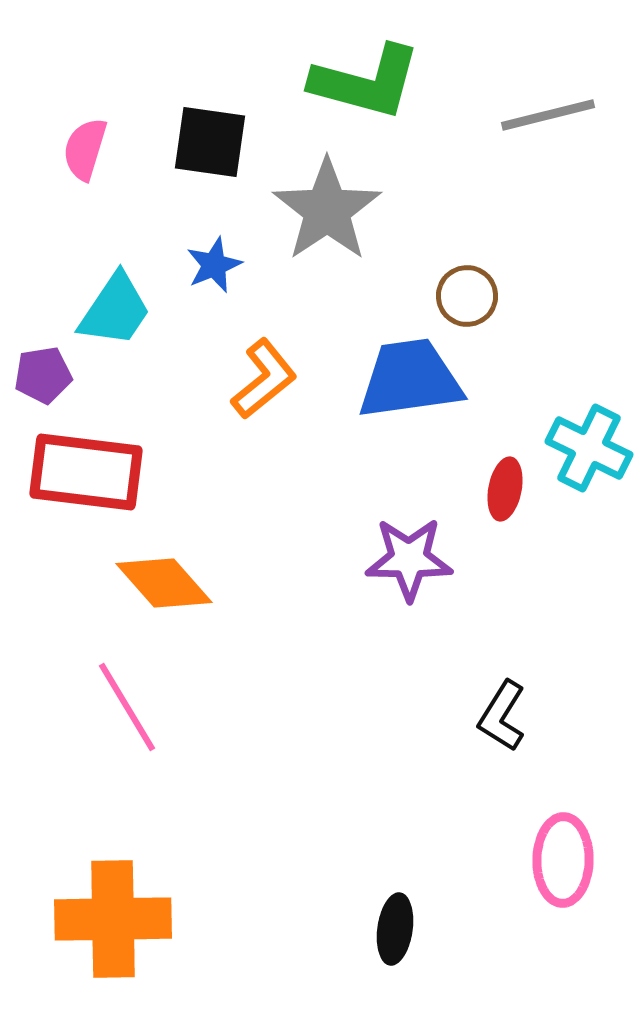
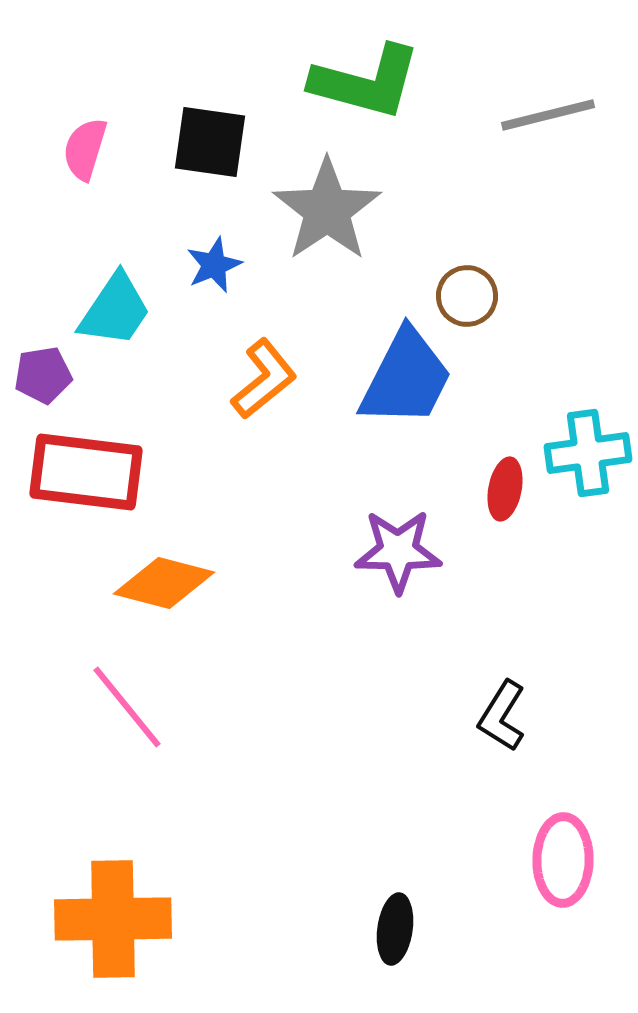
blue trapezoid: moved 4 px left, 1 px up; rotated 125 degrees clockwise
cyan cross: moved 1 px left, 5 px down; rotated 34 degrees counterclockwise
purple star: moved 11 px left, 8 px up
orange diamond: rotated 34 degrees counterclockwise
pink line: rotated 8 degrees counterclockwise
